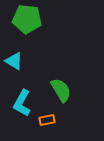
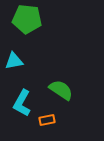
cyan triangle: rotated 42 degrees counterclockwise
green semicircle: rotated 25 degrees counterclockwise
